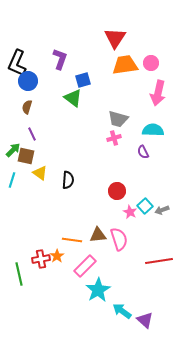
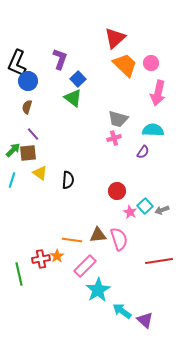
red triangle: rotated 15 degrees clockwise
orange trapezoid: rotated 52 degrees clockwise
blue square: moved 5 px left, 1 px up; rotated 28 degrees counterclockwise
purple line: moved 1 px right; rotated 16 degrees counterclockwise
purple semicircle: rotated 120 degrees counterclockwise
brown square: moved 2 px right, 3 px up; rotated 18 degrees counterclockwise
